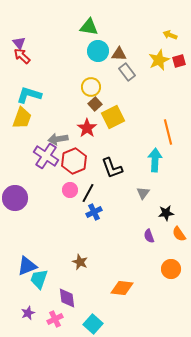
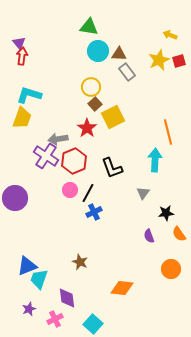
red arrow: rotated 54 degrees clockwise
purple star: moved 1 px right, 4 px up
